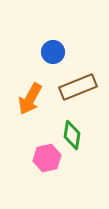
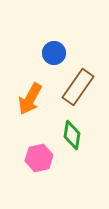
blue circle: moved 1 px right, 1 px down
brown rectangle: rotated 33 degrees counterclockwise
pink hexagon: moved 8 px left
